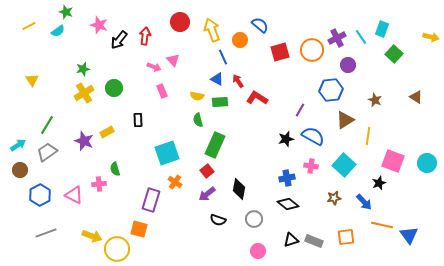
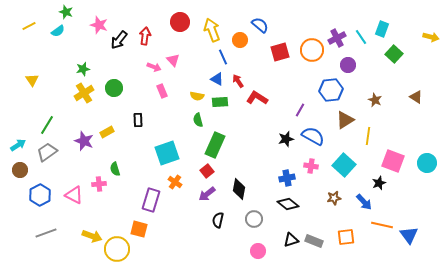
black semicircle at (218, 220): rotated 84 degrees clockwise
